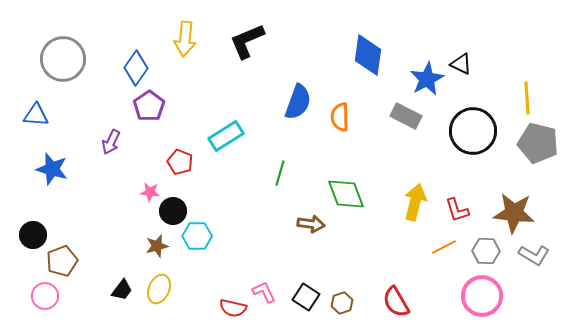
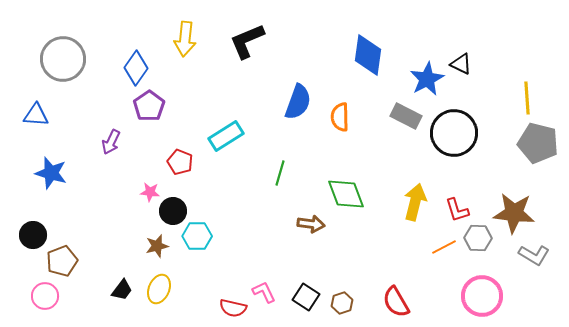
black circle at (473, 131): moved 19 px left, 2 px down
blue star at (52, 169): moved 1 px left, 4 px down
gray hexagon at (486, 251): moved 8 px left, 13 px up
